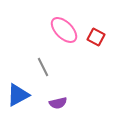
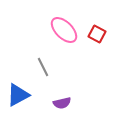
red square: moved 1 px right, 3 px up
purple semicircle: moved 4 px right
